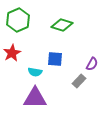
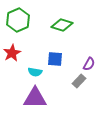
purple semicircle: moved 3 px left
